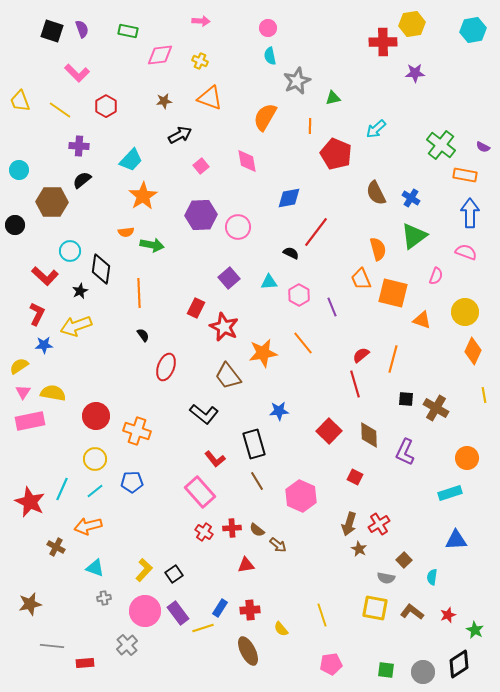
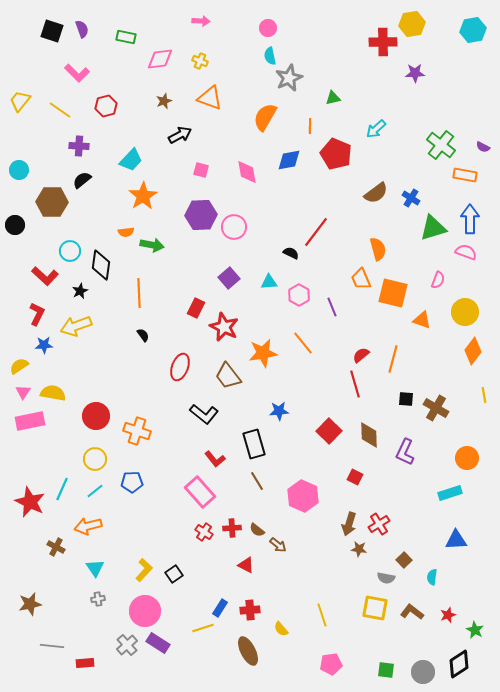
green rectangle at (128, 31): moved 2 px left, 6 px down
pink diamond at (160, 55): moved 4 px down
gray star at (297, 81): moved 8 px left, 3 px up
yellow trapezoid at (20, 101): rotated 60 degrees clockwise
brown star at (164, 101): rotated 14 degrees counterclockwise
red hexagon at (106, 106): rotated 15 degrees clockwise
pink diamond at (247, 161): moved 11 px down
pink square at (201, 166): moved 4 px down; rotated 35 degrees counterclockwise
brown semicircle at (376, 193): rotated 100 degrees counterclockwise
blue diamond at (289, 198): moved 38 px up
blue arrow at (470, 213): moved 6 px down
pink circle at (238, 227): moved 4 px left
green triangle at (414, 236): moved 19 px right, 8 px up; rotated 20 degrees clockwise
black diamond at (101, 269): moved 4 px up
pink semicircle at (436, 276): moved 2 px right, 4 px down
orange diamond at (473, 351): rotated 12 degrees clockwise
red ellipse at (166, 367): moved 14 px right
pink hexagon at (301, 496): moved 2 px right
brown star at (359, 549): rotated 21 degrees counterclockwise
red triangle at (246, 565): rotated 36 degrees clockwise
cyan triangle at (95, 568): rotated 36 degrees clockwise
gray cross at (104, 598): moved 6 px left, 1 px down
purple rectangle at (178, 613): moved 20 px left, 30 px down; rotated 20 degrees counterclockwise
